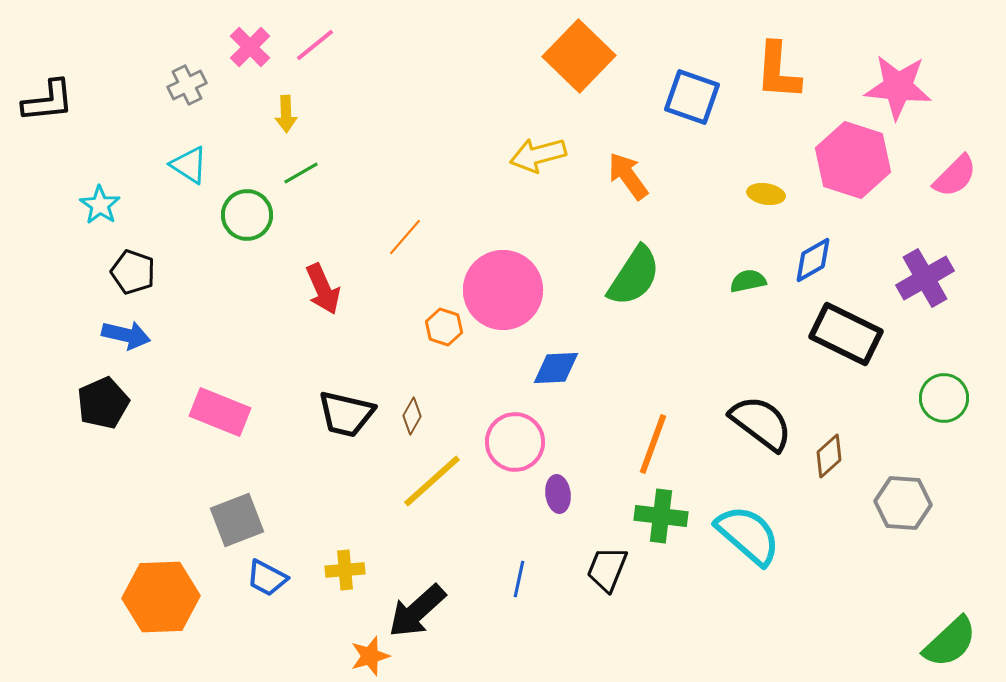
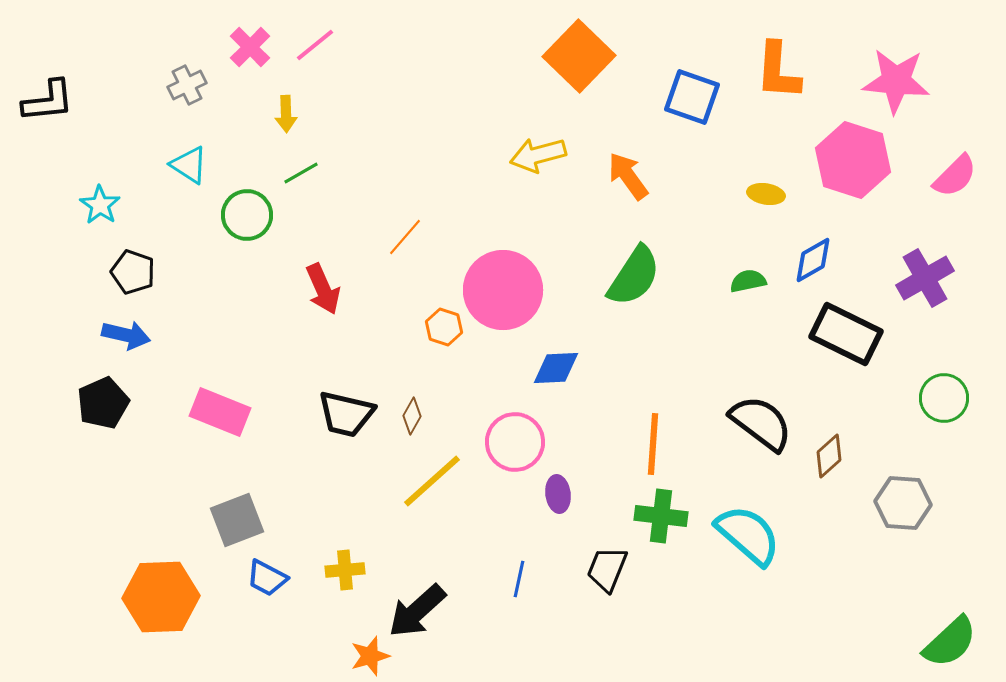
pink star at (898, 87): moved 2 px left, 6 px up
orange line at (653, 444): rotated 16 degrees counterclockwise
